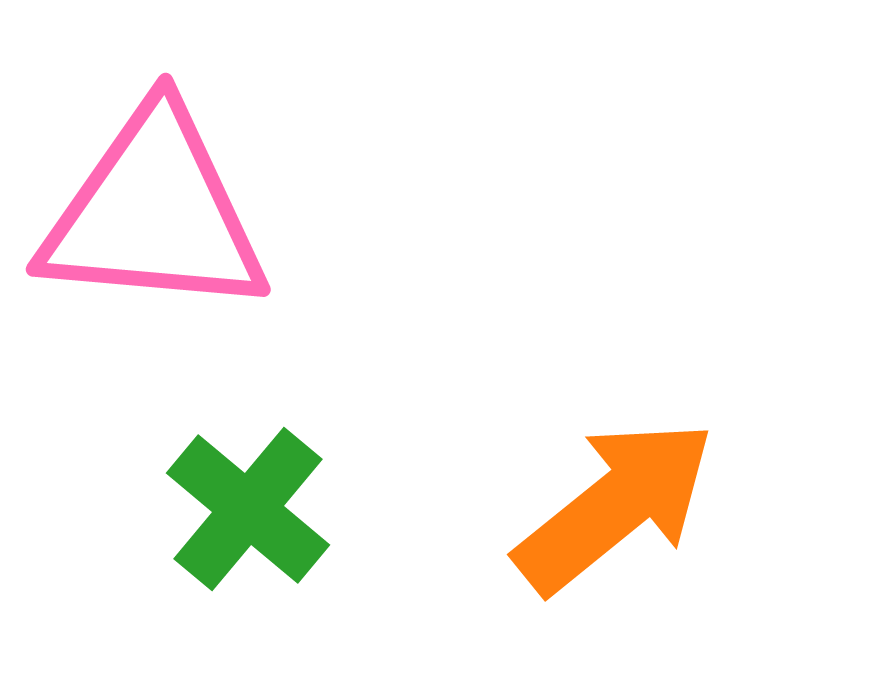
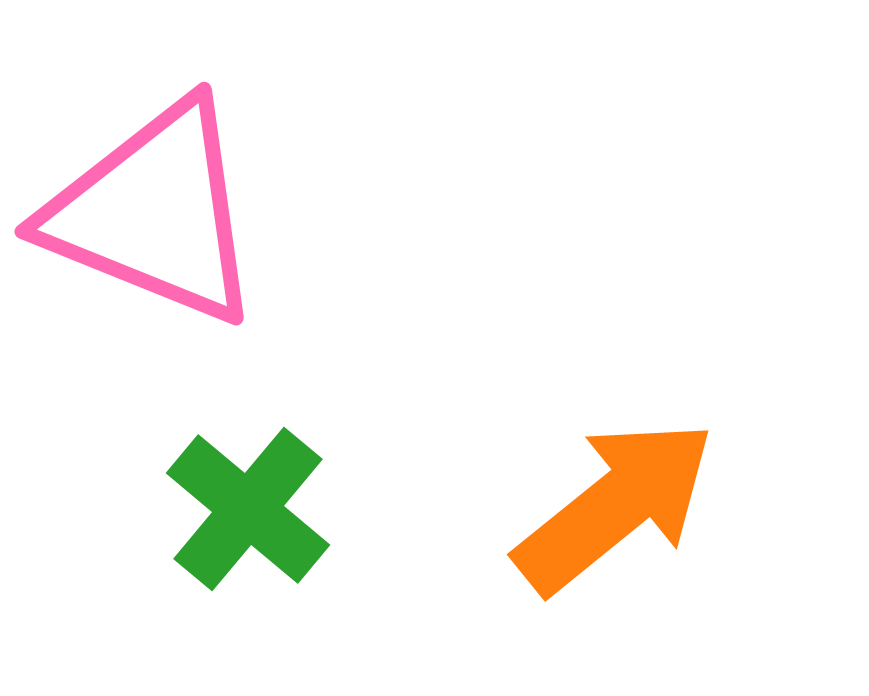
pink triangle: rotated 17 degrees clockwise
